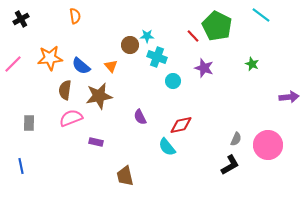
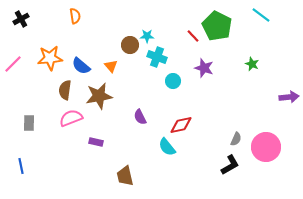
pink circle: moved 2 px left, 2 px down
